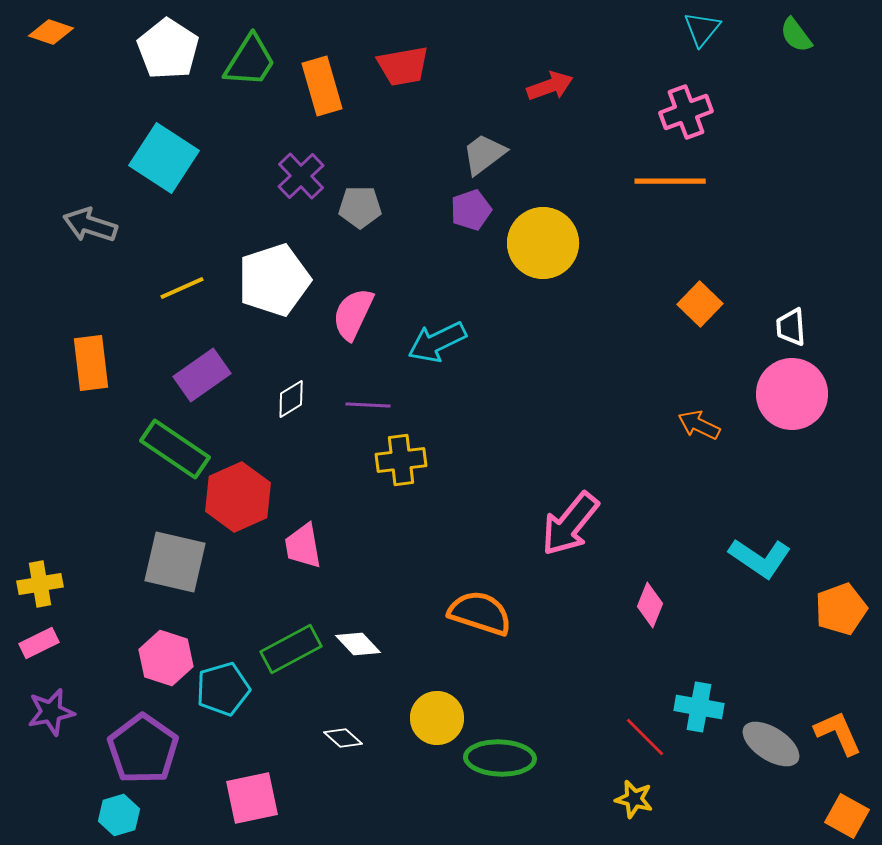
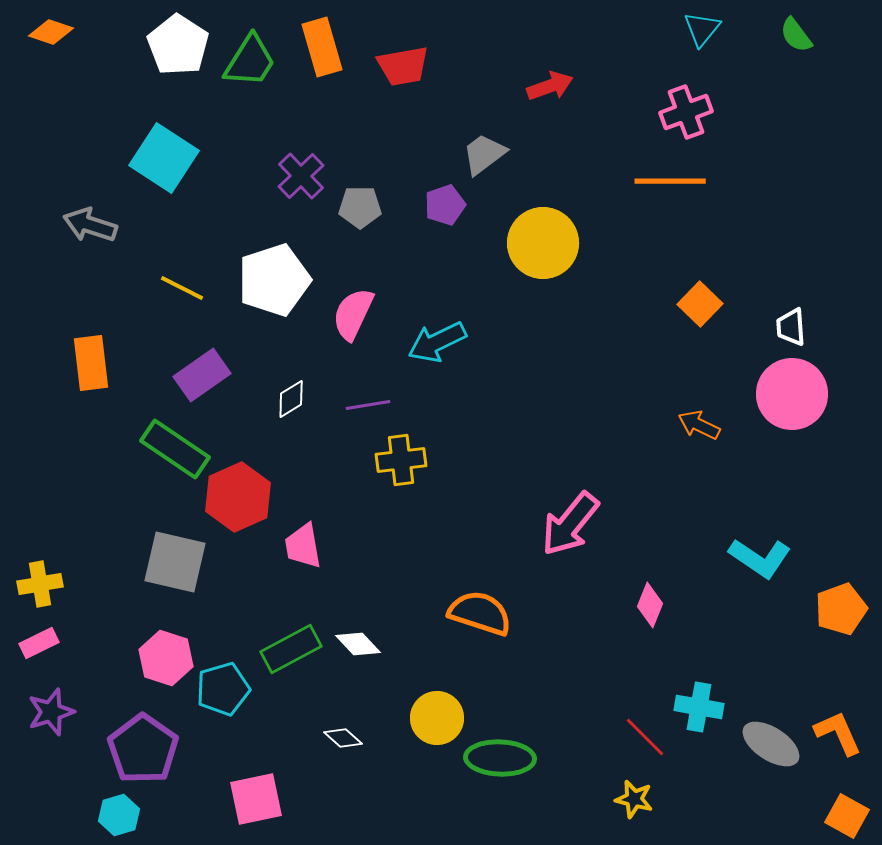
white pentagon at (168, 49): moved 10 px right, 4 px up
orange rectangle at (322, 86): moved 39 px up
purple pentagon at (471, 210): moved 26 px left, 5 px up
yellow line at (182, 288): rotated 51 degrees clockwise
purple line at (368, 405): rotated 12 degrees counterclockwise
purple star at (51, 712): rotated 6 degrees counterclockwise
pink square at (252, 798): moved 4 px right, 1 px down
